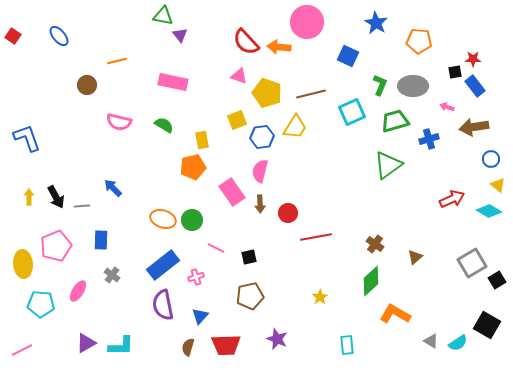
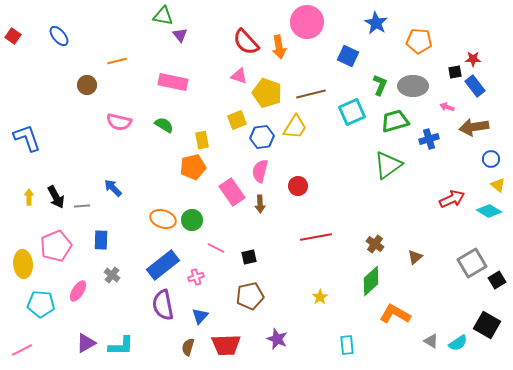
orange arrow at (279, 47): rotated 105 degrees counterclockwise
red circle at (288, 213): moved 10 px right, 27 px up
